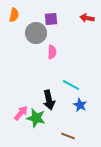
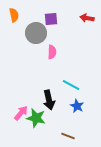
orange semicircle: rotated 24 degrees counterclockwise
blue star: moved 3 px left, 1 px down
